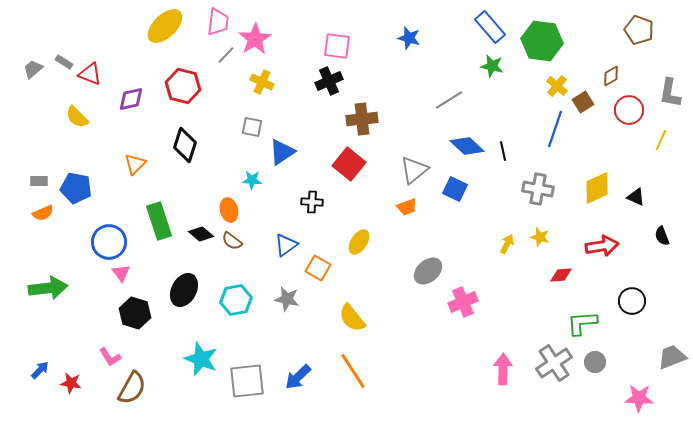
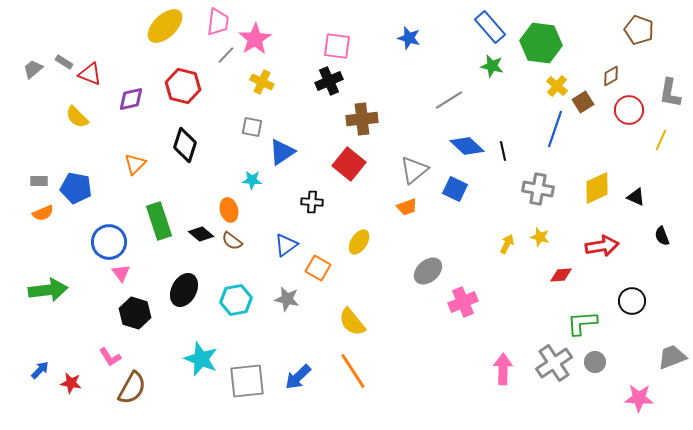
green hexagon at (542, 41): moved 1 px left, 2 px down
green arrow at (48, 288): moved 2 px down
yellow semicircle at (352, 318): moved 4 px down
